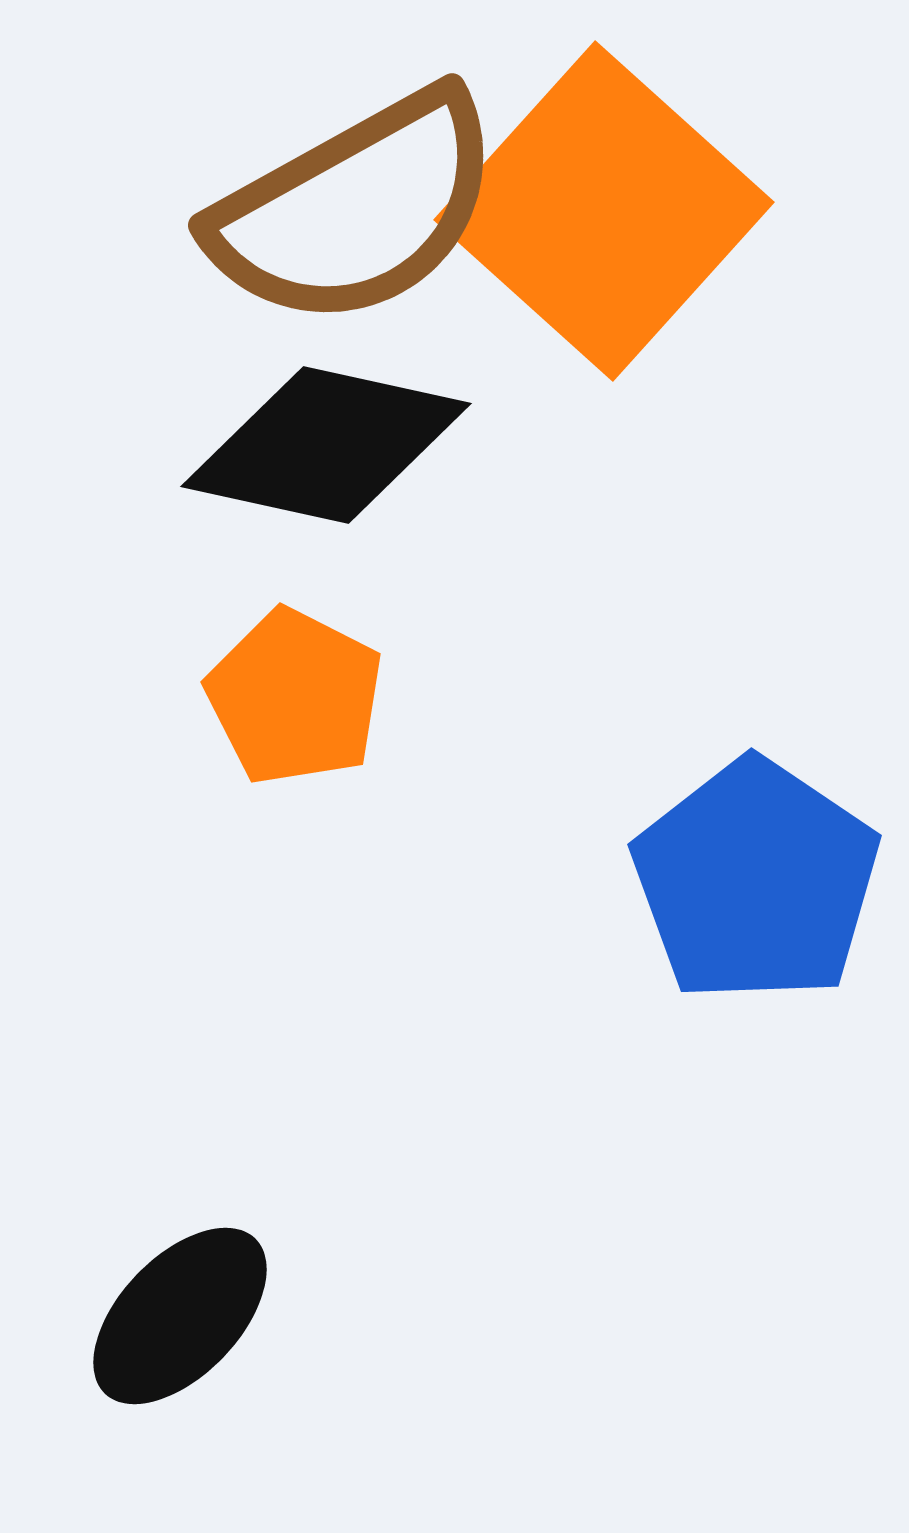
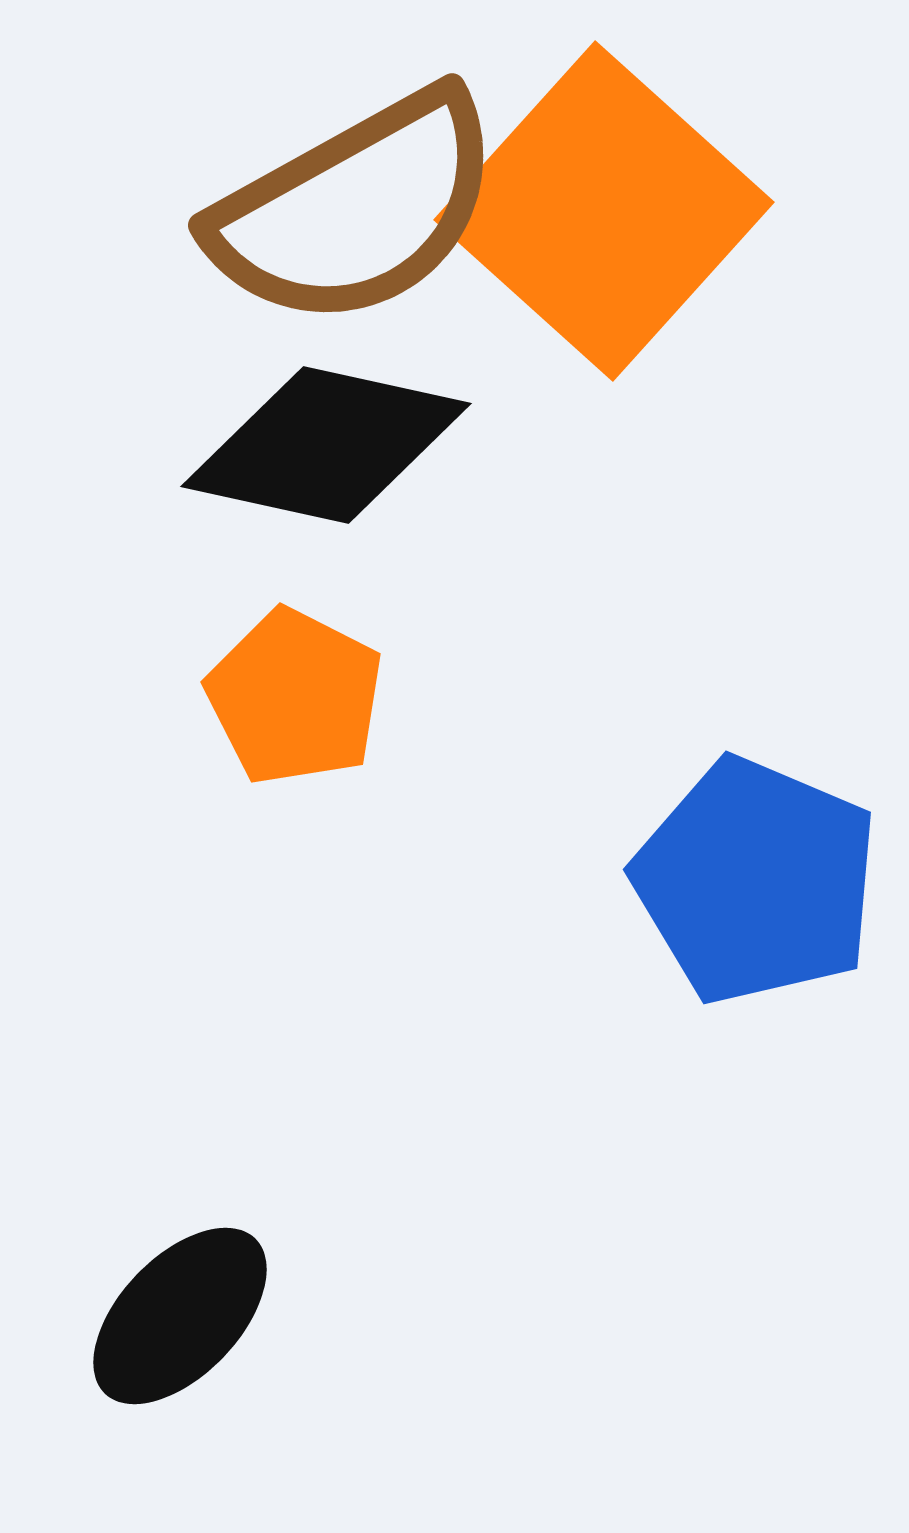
blue pentagon: rotated 11 degrees counterclockwise
